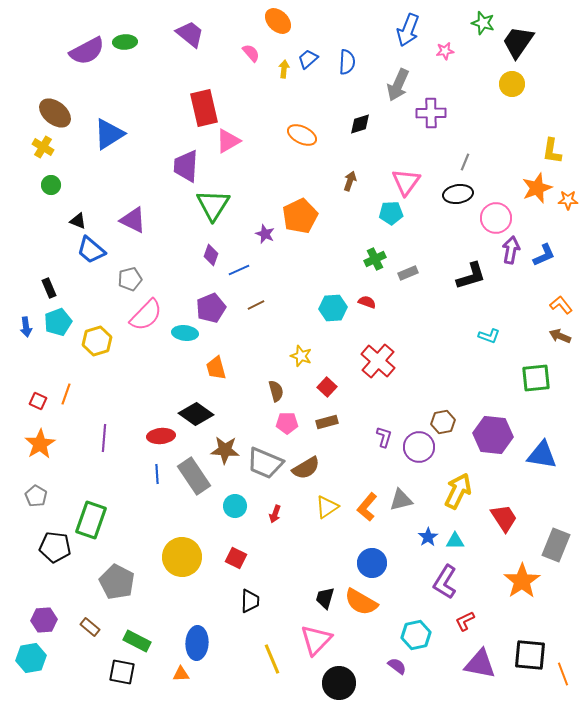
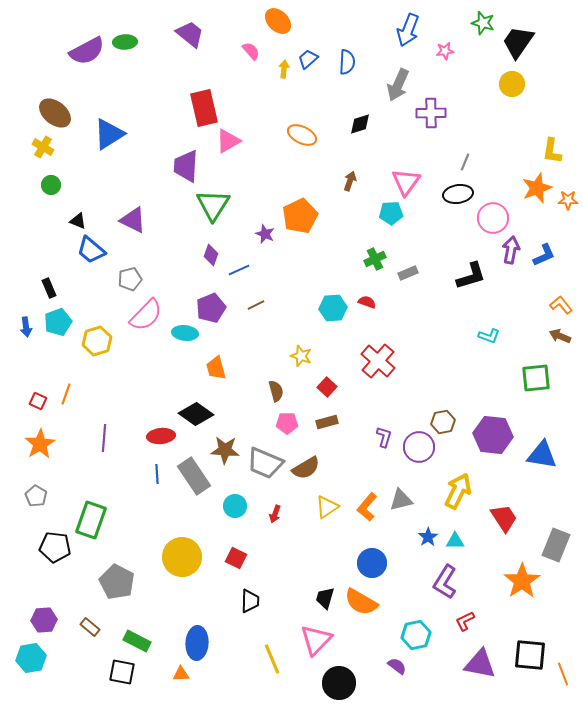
pink semicircle at (251, 53): moved 2 px up
pink circle at (496, 218): moved 3 px left
